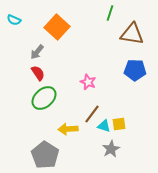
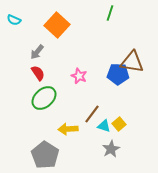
orange square: moved 2 px up
brown triangle: moved 28 px down
blue pentagon: moved 17 px left, 4 px down
pink star: moved 9 px left, 6 px up
yellow square: rotated 32 degrees counterclockwise
